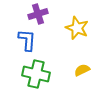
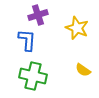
purple cross: moved 1 px down
yellow semicircle: moved 1 px right; rotated 119 degrees counterclockwise
green cross: moved 3 px left, 2 px down
